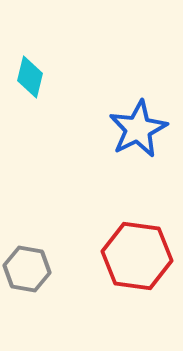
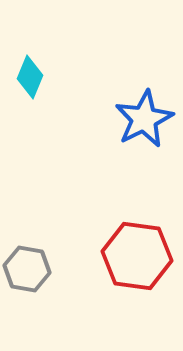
cyan diamond: rotated 9 degrees clockwise
blue star: moved 6 px right, 10 px up
